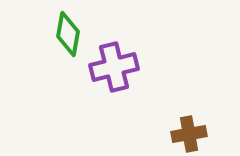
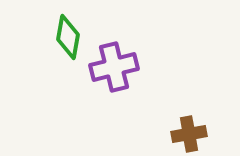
green diamond: moved 3 px down
